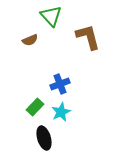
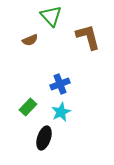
green rectangle: moved 7 px left
black ellipse: rotated 35 degrees clockwise
